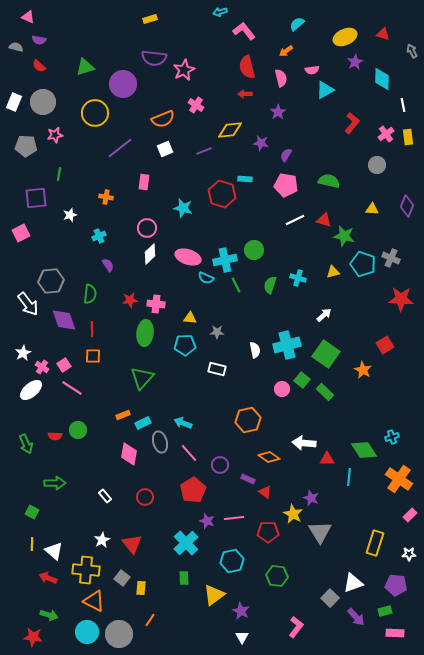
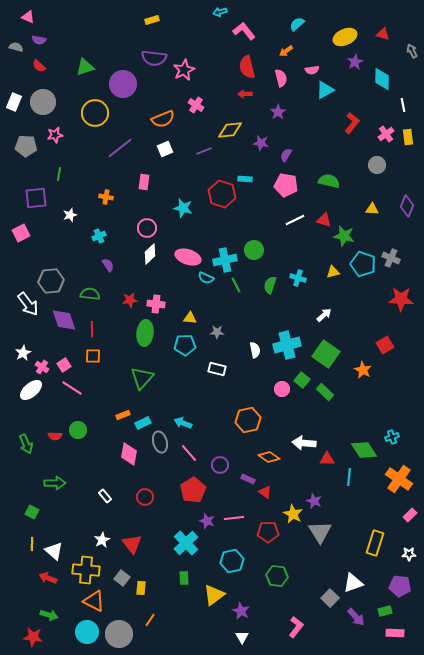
yellow rectangle at (150, 19): moved 2 px right, 1 px down
green semicircle at (90, 294): rotated 90 degrees counterclockwise
purple star at (311, 498): moved 3 px right, 3 px down
purple pentagon at (396, 585): moved 4 px right, 1 px down
